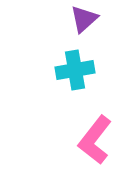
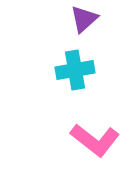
pink L-shape: rotated 90 degrees counterclockwise
